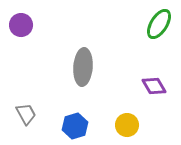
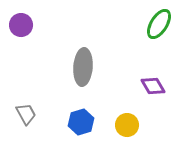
purple diamond: moved 1 px left
blue hexagon: moved 6 px right, 4 px up
